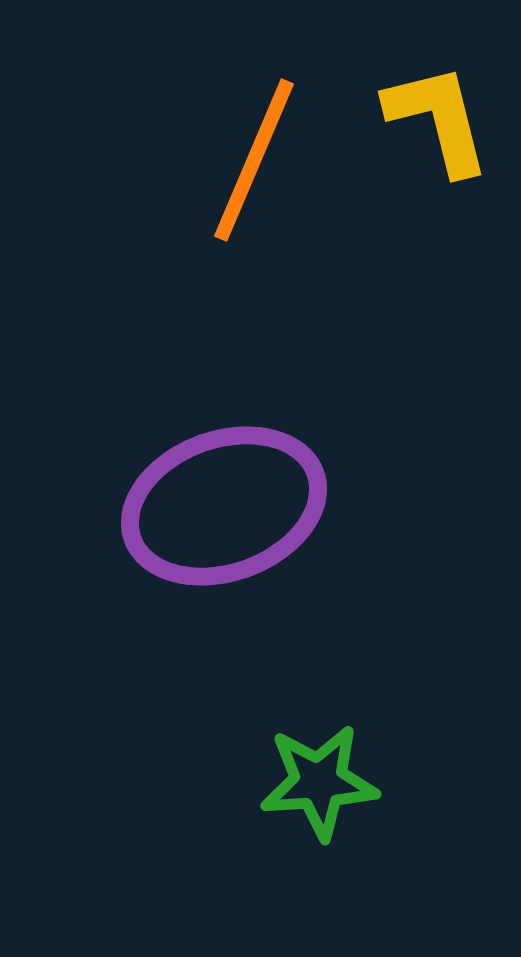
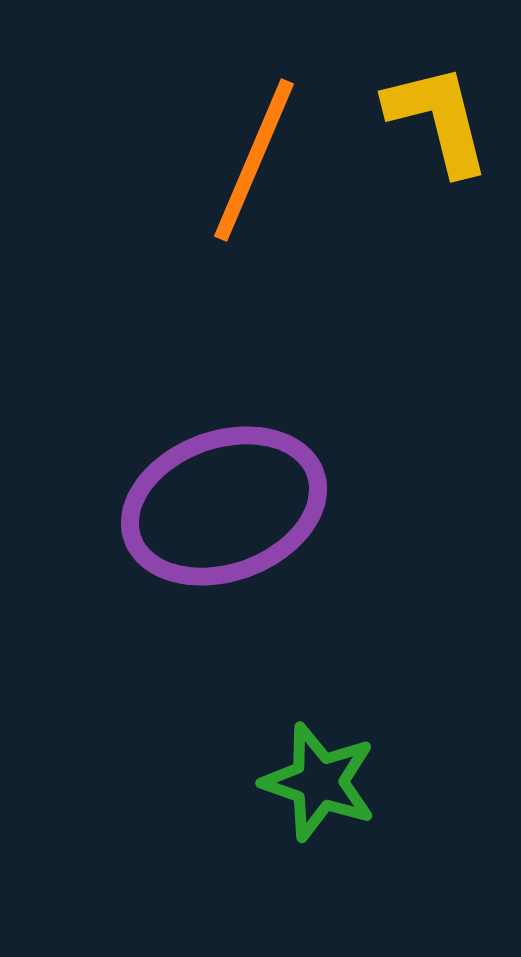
green star: rotated 23 degrees clockwise
